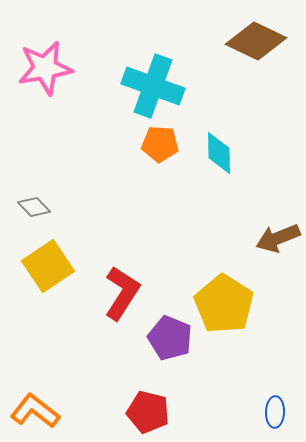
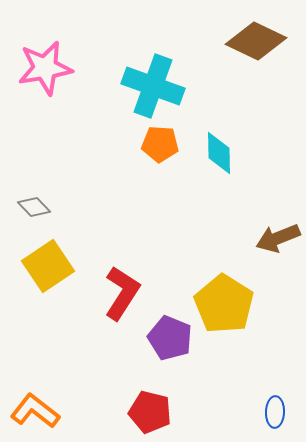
red pentagon: moved 2 px right
